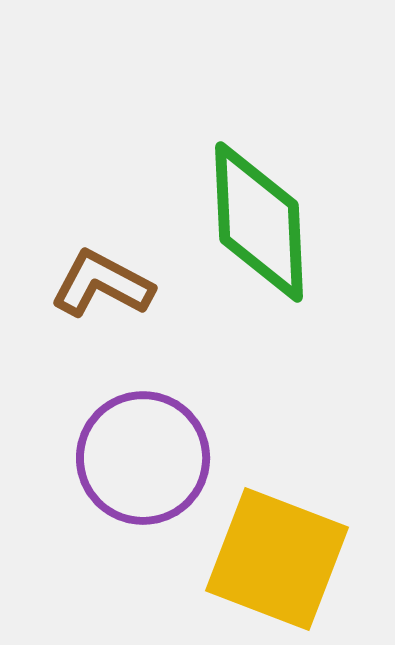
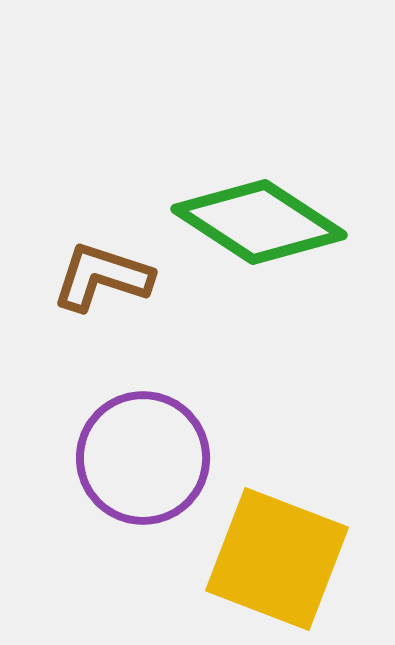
green diamond: rotated 54 degrees counterclockwise
brown L-shape: moved 7 px up; rotated 10 degrees counterclockwise
